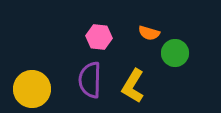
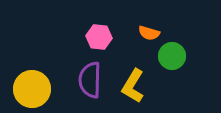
green circle: moved 3 px left, 3 px down
